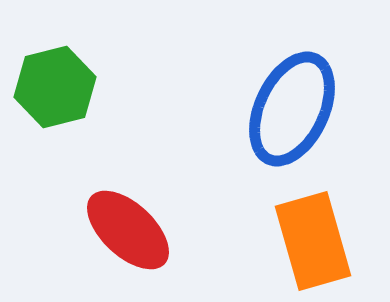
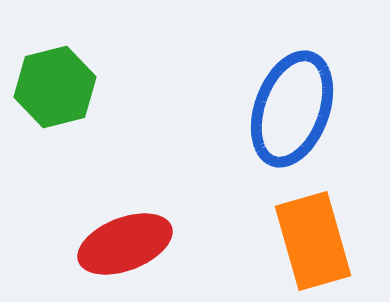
blue ellipse: rotated 5 degrees counterclockwise
red ellipse: moved 3 px left, 14 px down; rotated 64 degrees counterclockwise
